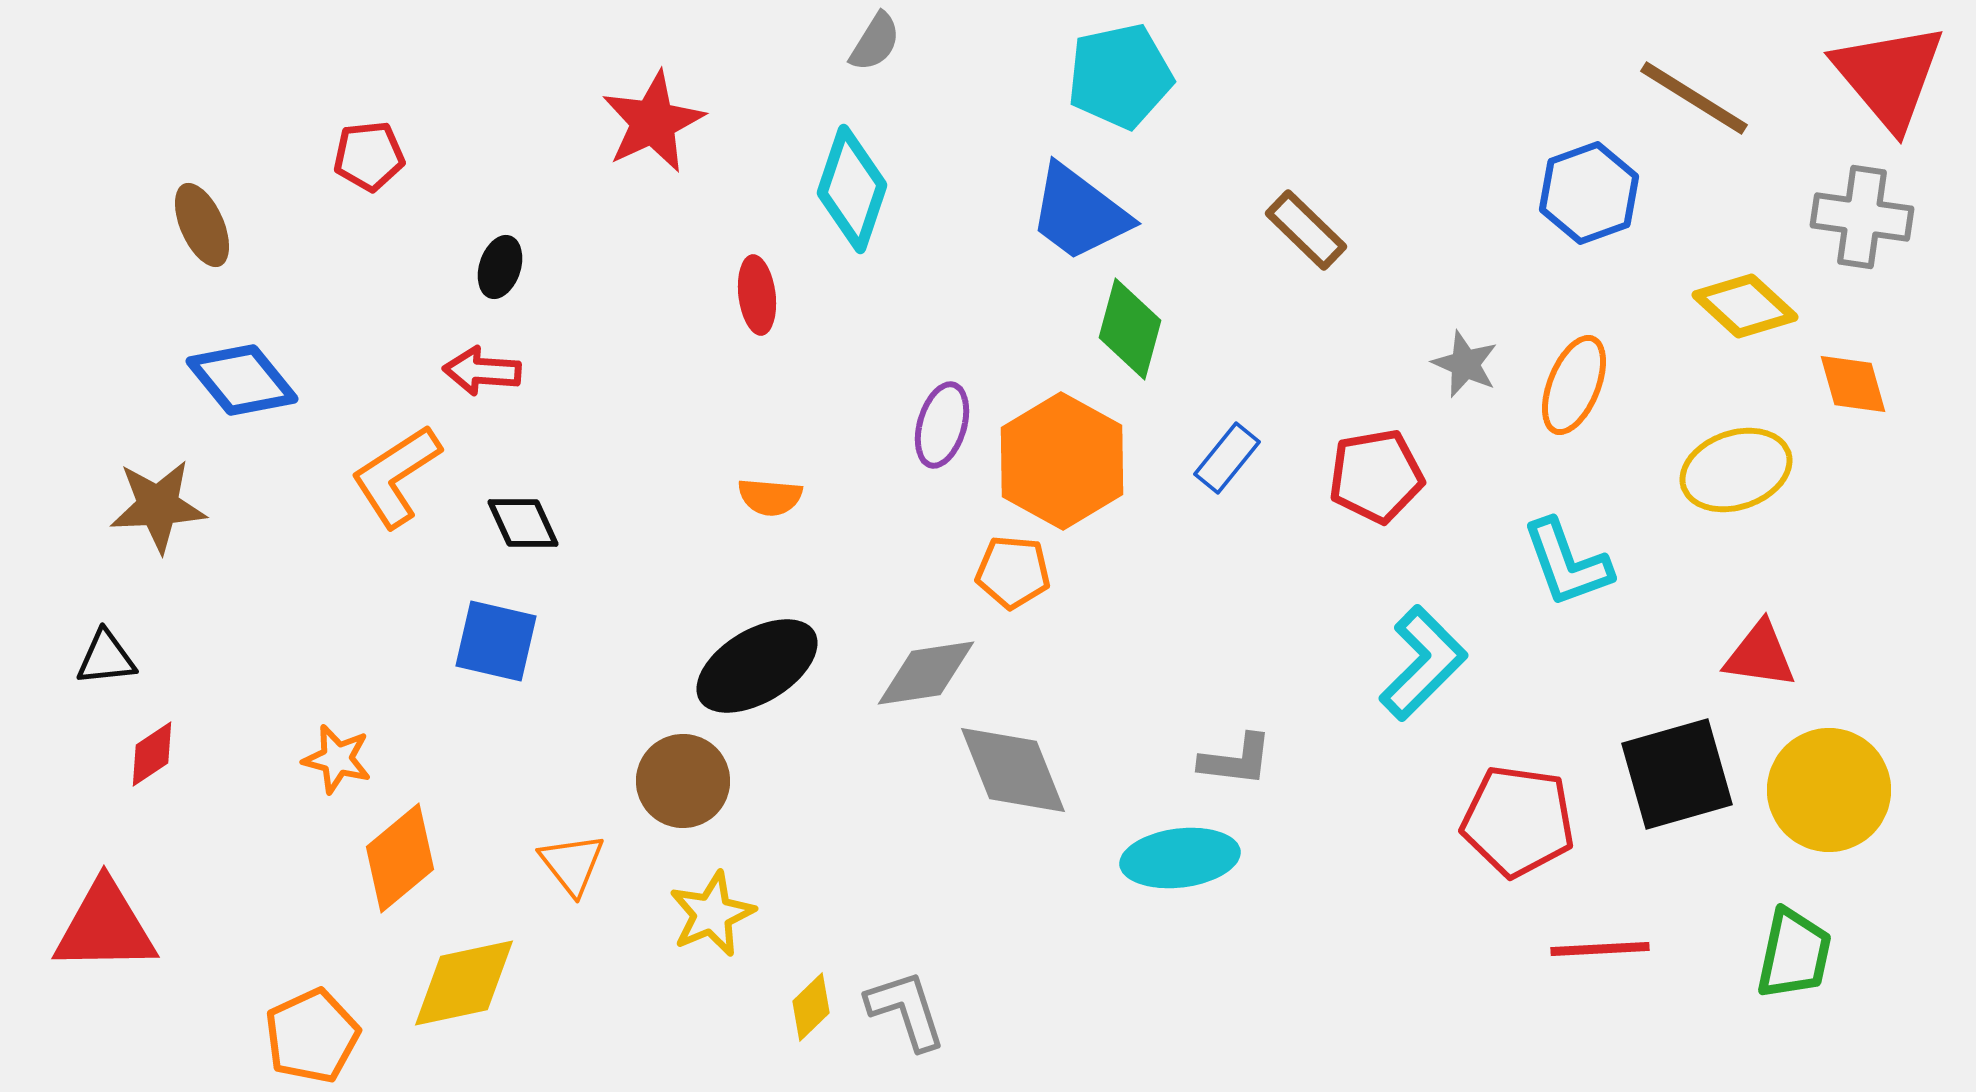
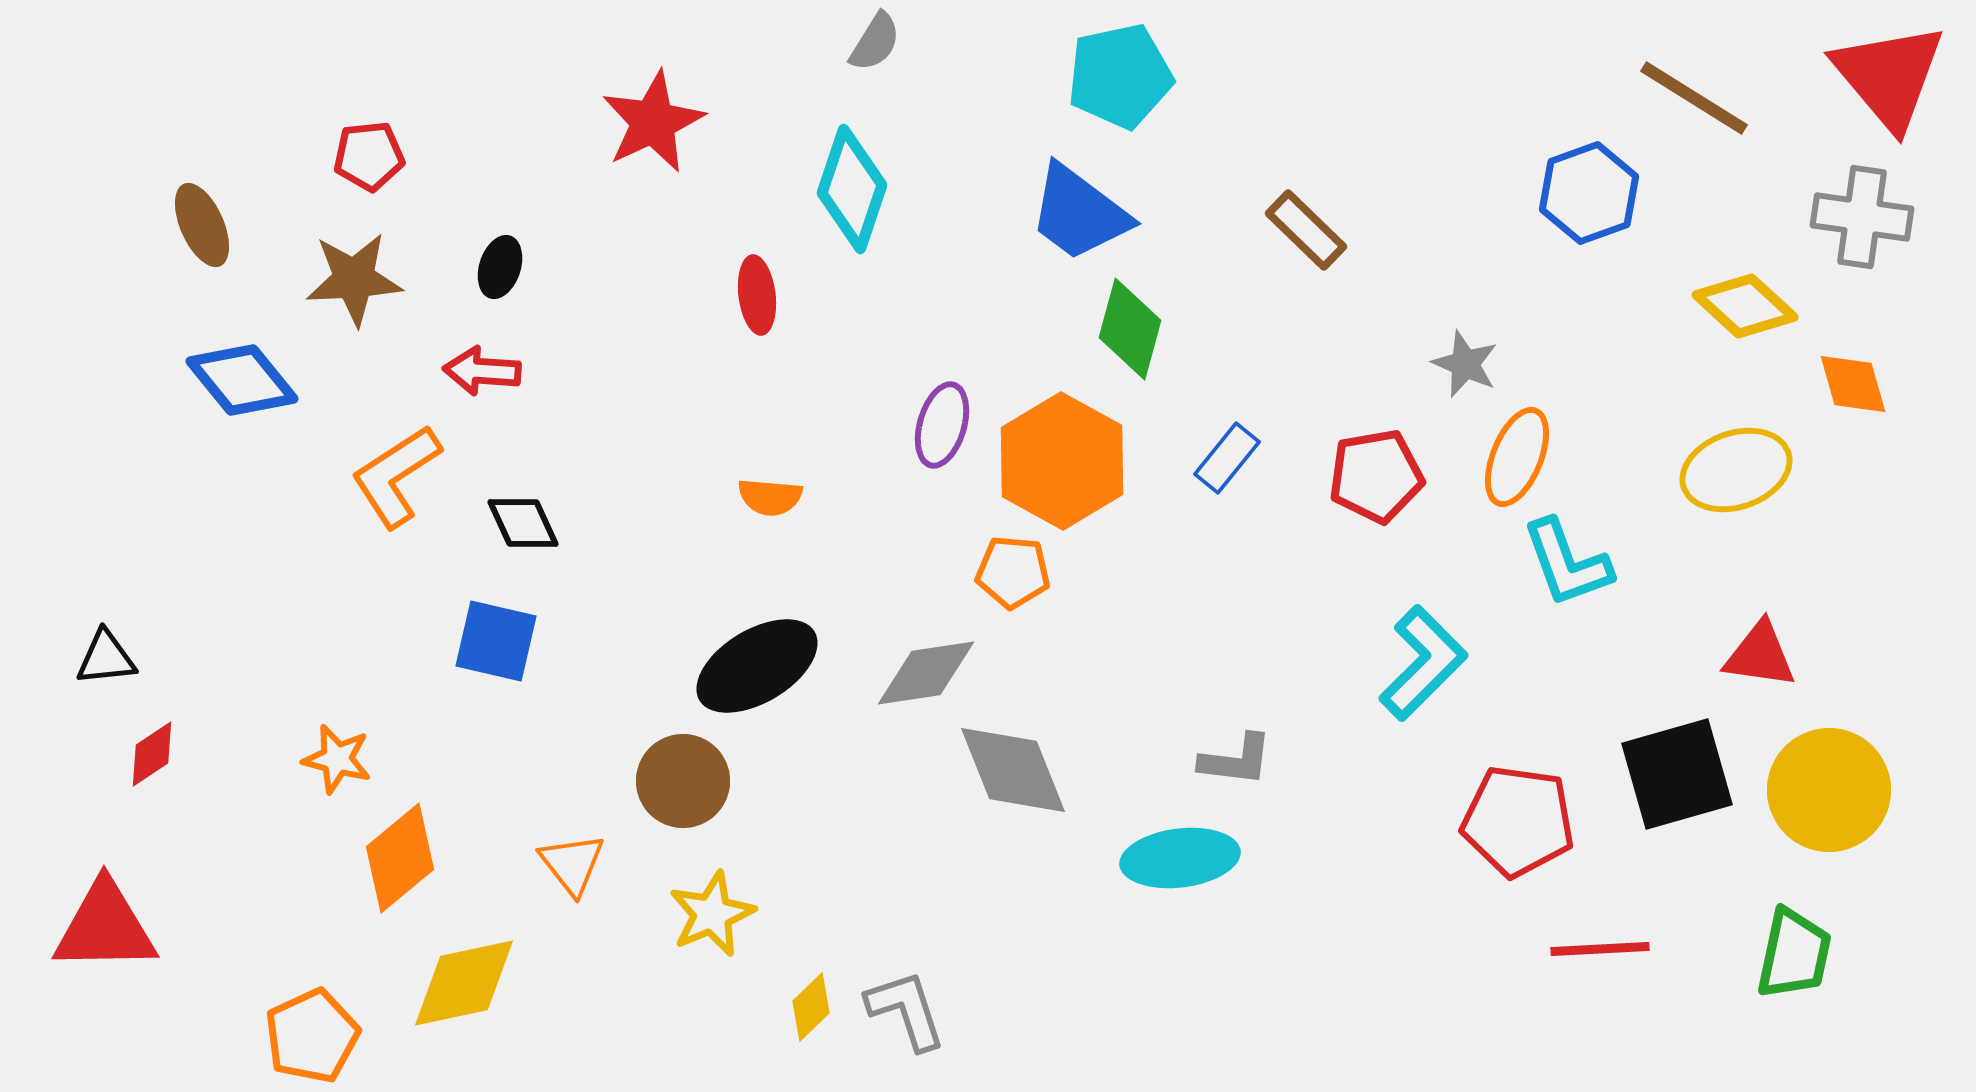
orange ellipse at (1574, 385): moved 57 px left, 72 px down
brown star at (158, 506): moved 196 px right, 227 px up
